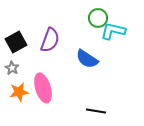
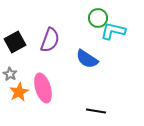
black square: moved 1 px left
gray star: moved 2 px left, 6 px down
orange star: rotated 18 degrees counterclockwise
